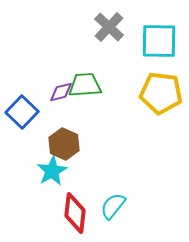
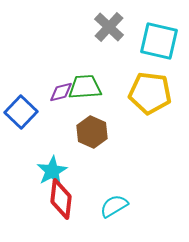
cyan square: rotated 12 degrees clockwise
green trapezoid: moved 2 px down
yellow pentagon: moved 11 px left
blue square: moved 1 px left
brown hexagon: moved 28 px right, 12 px up
cyan semicircle: moved 1 px right; rotated 20 degrees clockwise
red diamond: moved 14 px left, 14 px up
